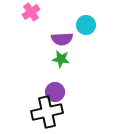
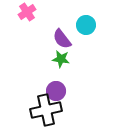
pink cross: moved 4 px left
purple semicircle: rotated 55 degrees clockwise
purple circle: moved 1 px right, 1 px up
black cross: moved 1 px left, 2 px up
